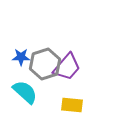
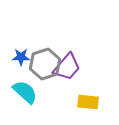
yellow rectangle: moved 16 px right, 3 px up
